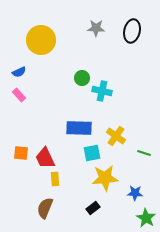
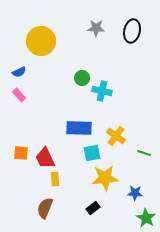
yellow circle: moved 1 px down
